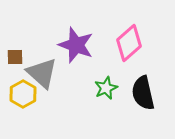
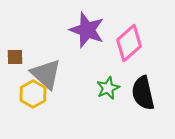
purple star: moved 11 px right, 15 px up
gray triangle: moved 4 px right, 1 px down
green star: moved 2 px right
yellow hexagon: moved 10 px right
